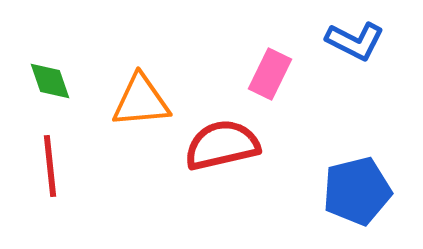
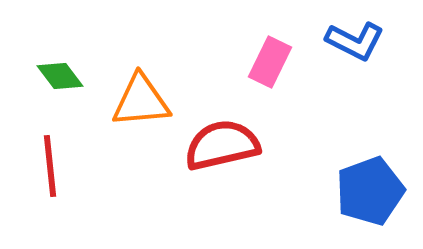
pink rectangle: moved 12 px up
green diamond: moved 10 px right, 5 px up; rotated 18 degrees counterclockwise
blue pentagon: moved 13 px right; rotated 6 degrees counterclockwise
